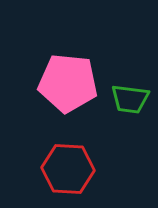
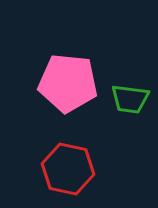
red hexagon: rotated 9 degrees clockwise
